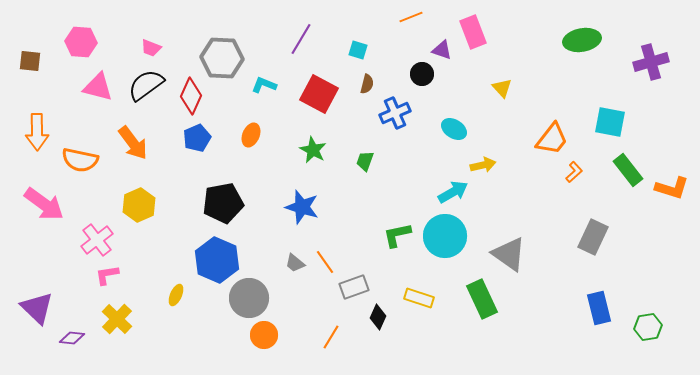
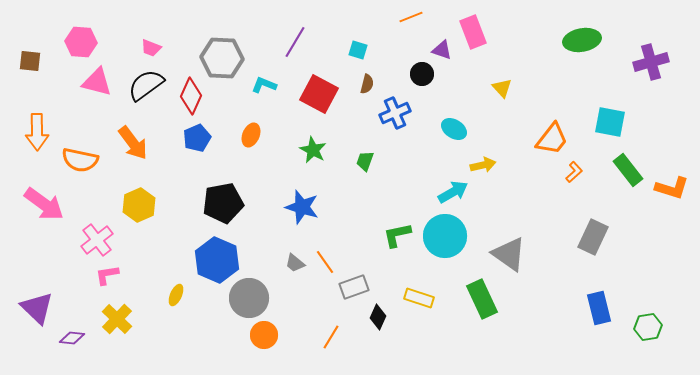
purple line at (301, 39): moved 6 px left, 3 px down
pink triangle at (98, 87): moved 1 px left, 5 px up
